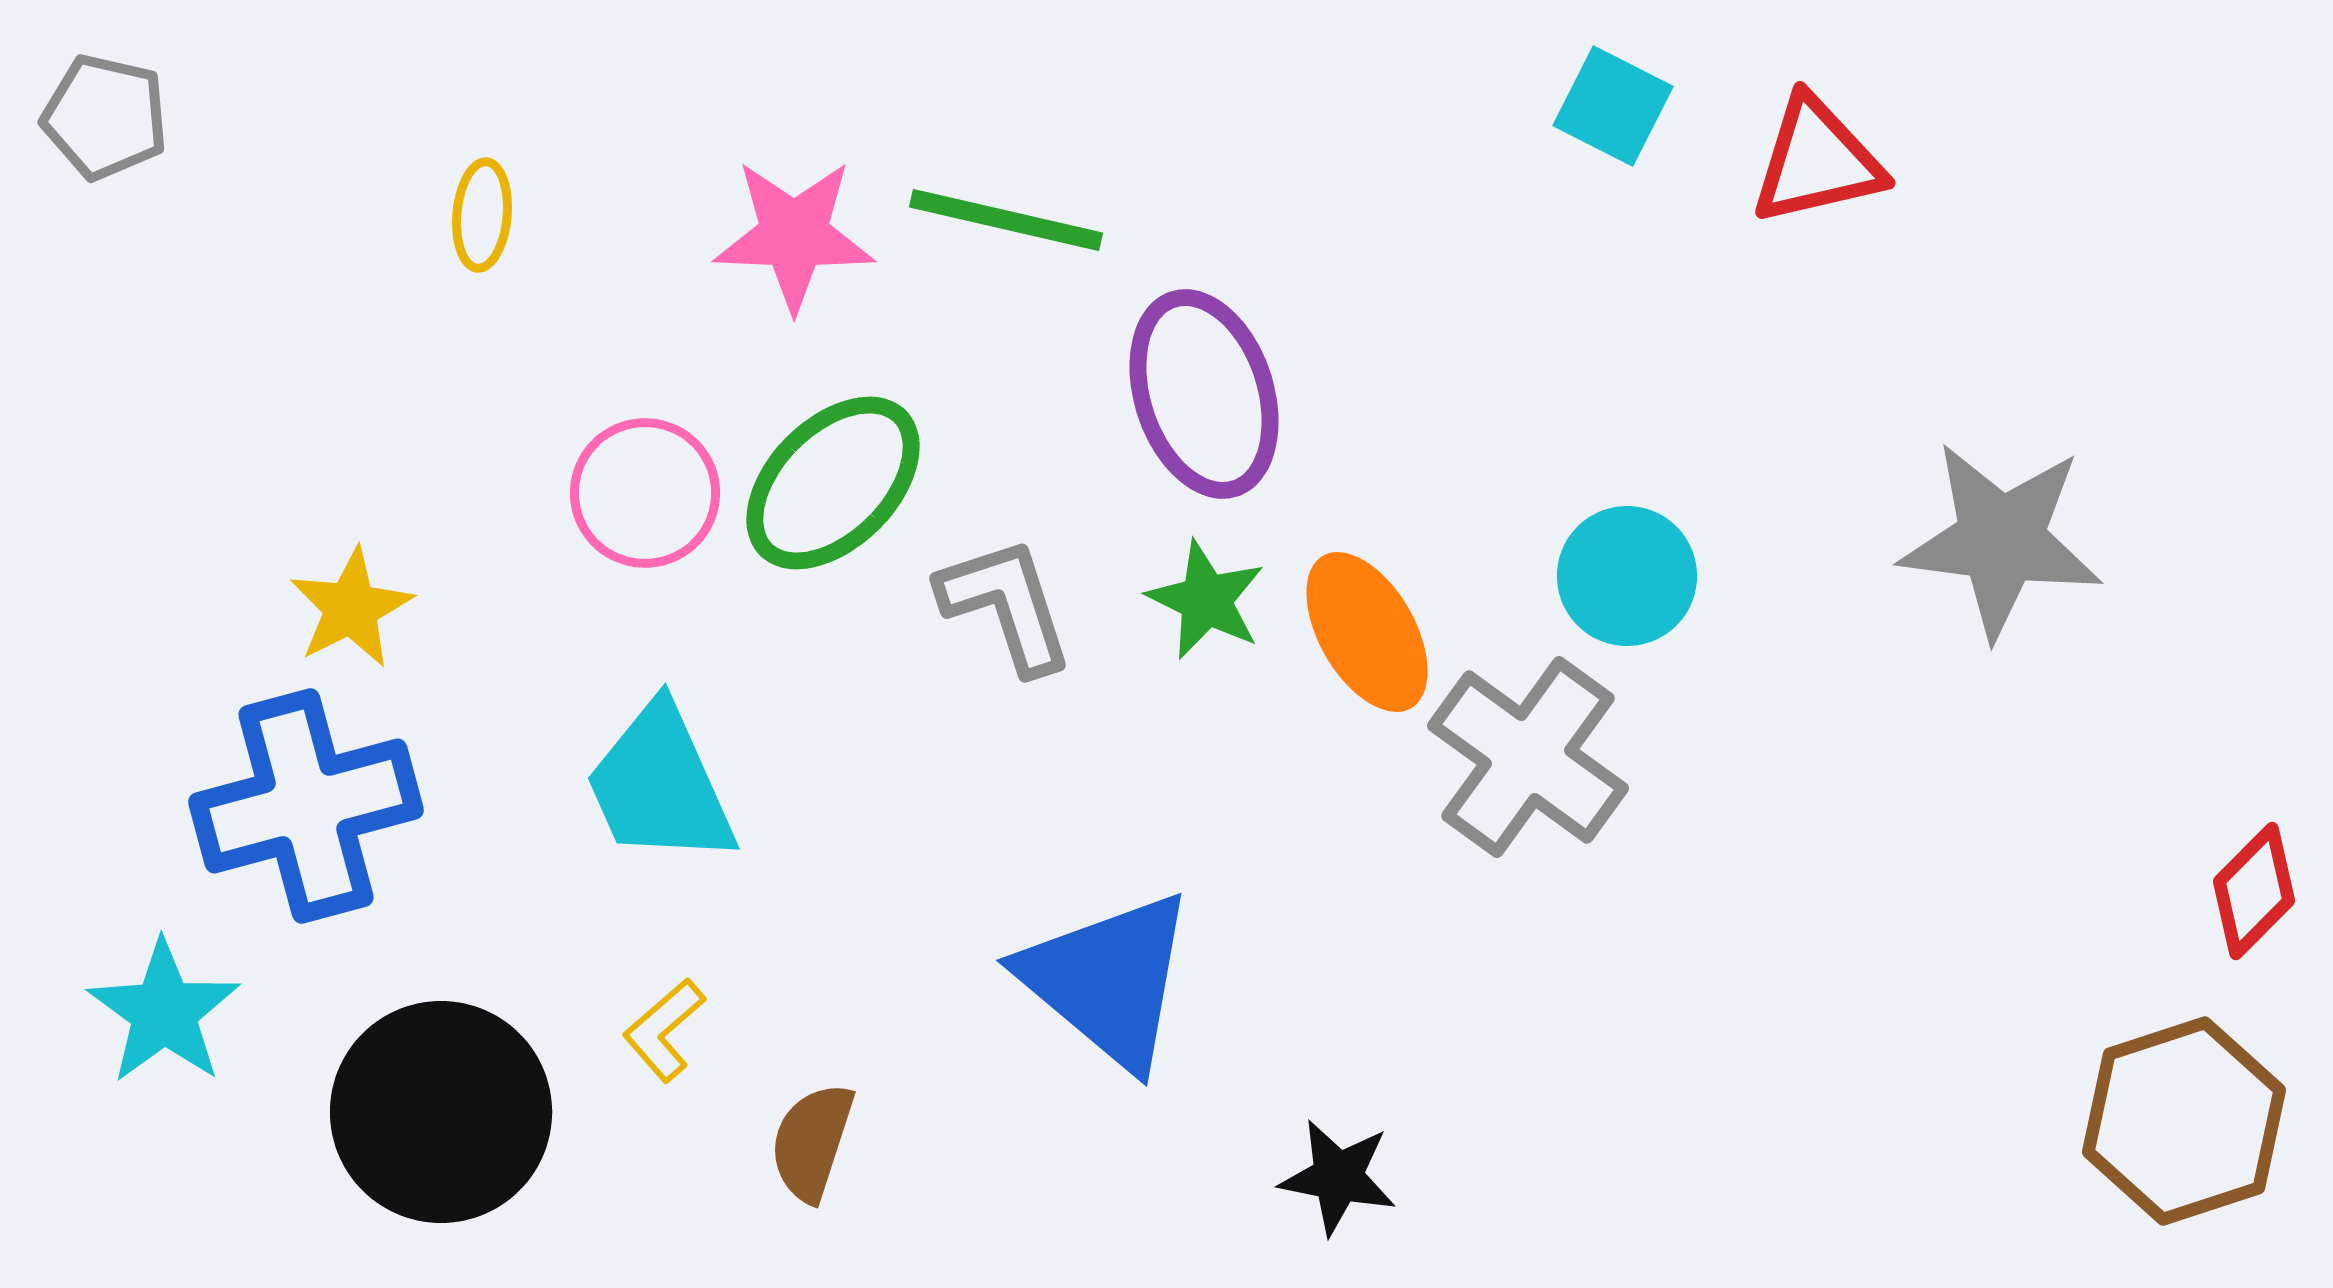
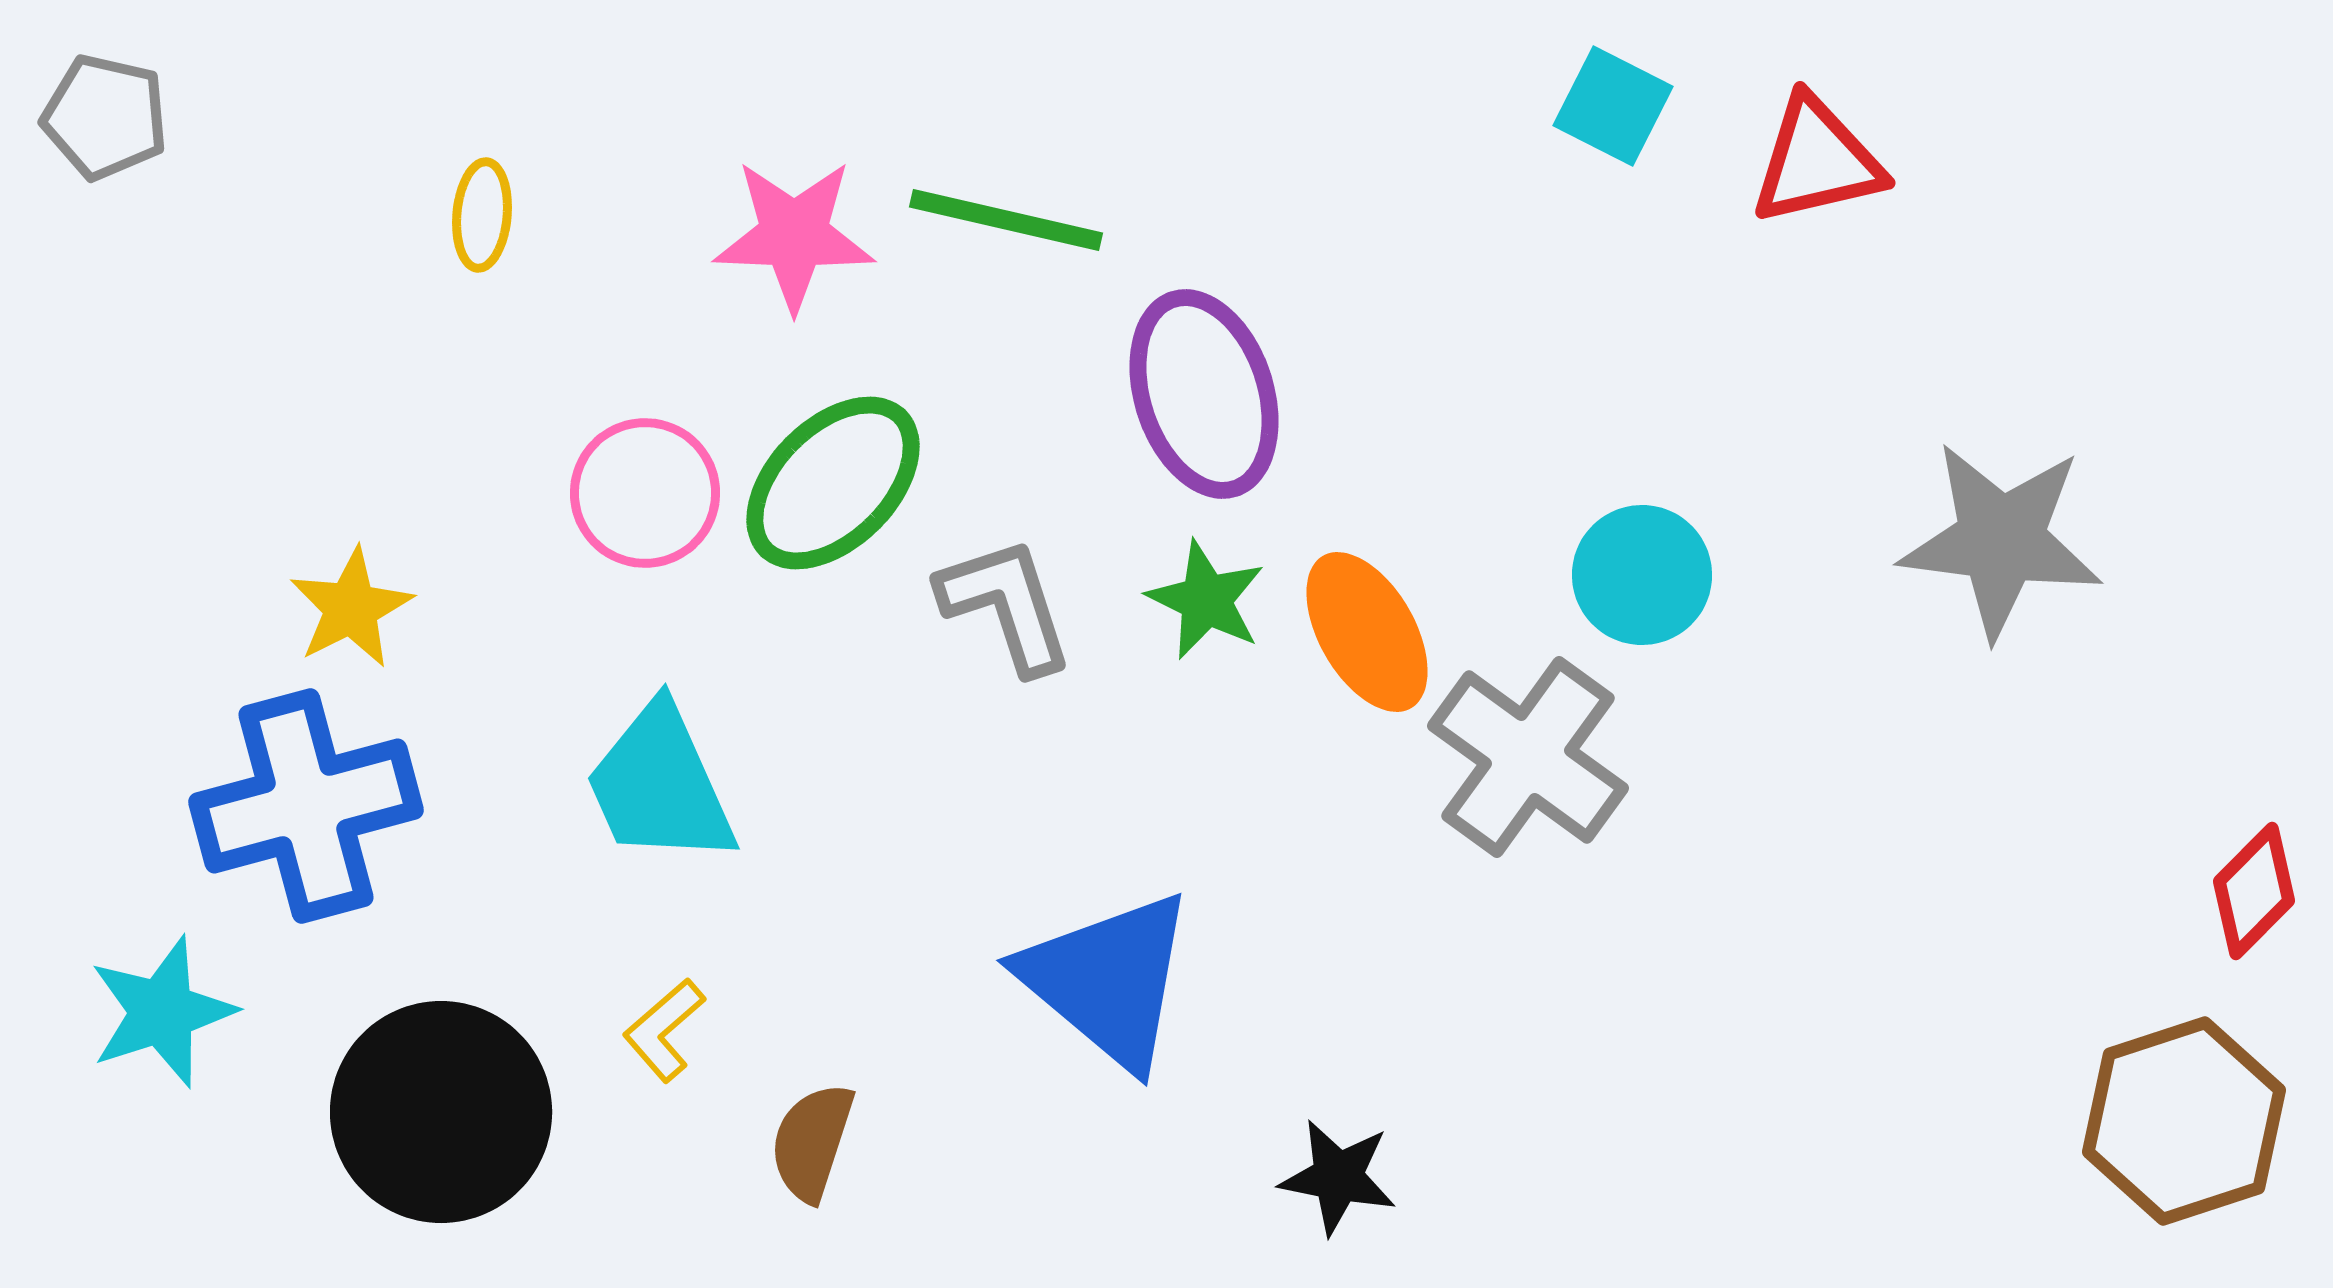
cyan circle: moved 15 px right, 1 px up
cyan star: moved 2 px left; rotated 18 degrees clockwise
